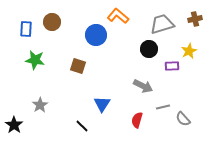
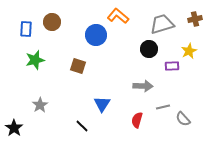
green star: rotated 24 degrees counterclockwise
gray arrow: rotated 24 degrees counterclockwise
black star: moved 3 px down
